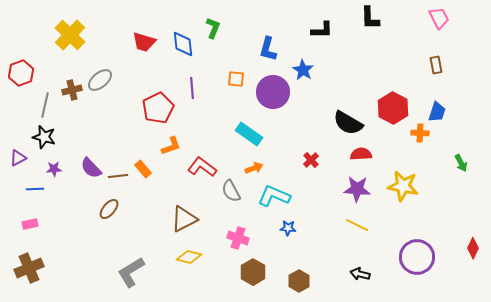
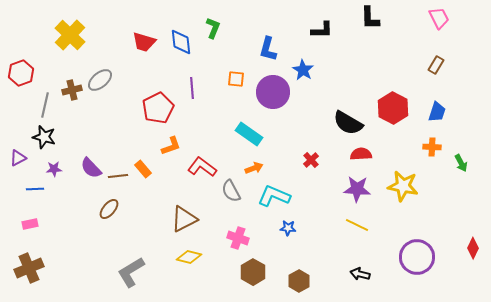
blue diamond at (183, 44): moved 2 px left, 2 px up
brown rectangle at (436, 65): rotated 42 degrees clockwise
orange cross at (420, 133): moved 12 px right, 14 px down
